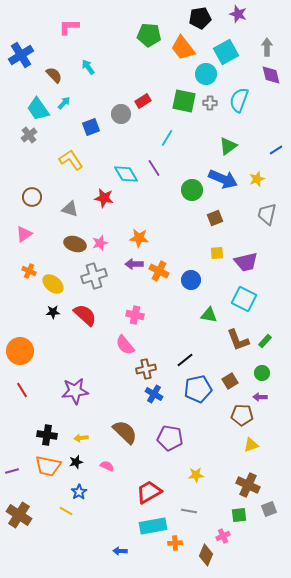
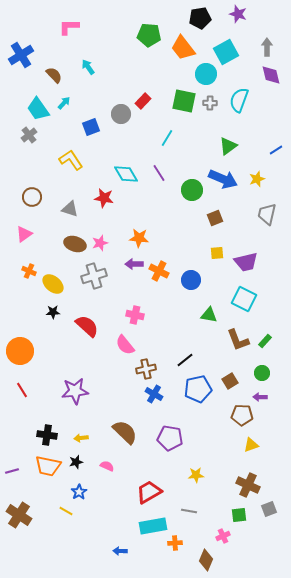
red rectangle at (143, 101): rotated 14 degrees counterclockwise
purple line at (154, 168): moved 5 px right, 5 px down
red semicircle at (85, 315): moved 2 px right, 11 px down
brown diamond at (206, 555): moved 5 px down
